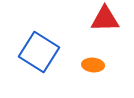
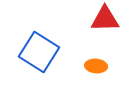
orange ellipse: moved 3 px right, 1 px down
